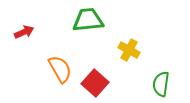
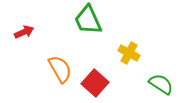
green trapezoid: rotated 108 degrees counterclockwise
yellow cross: moved 3 px down
green semicircle: rotated 115 degrees clockwise
